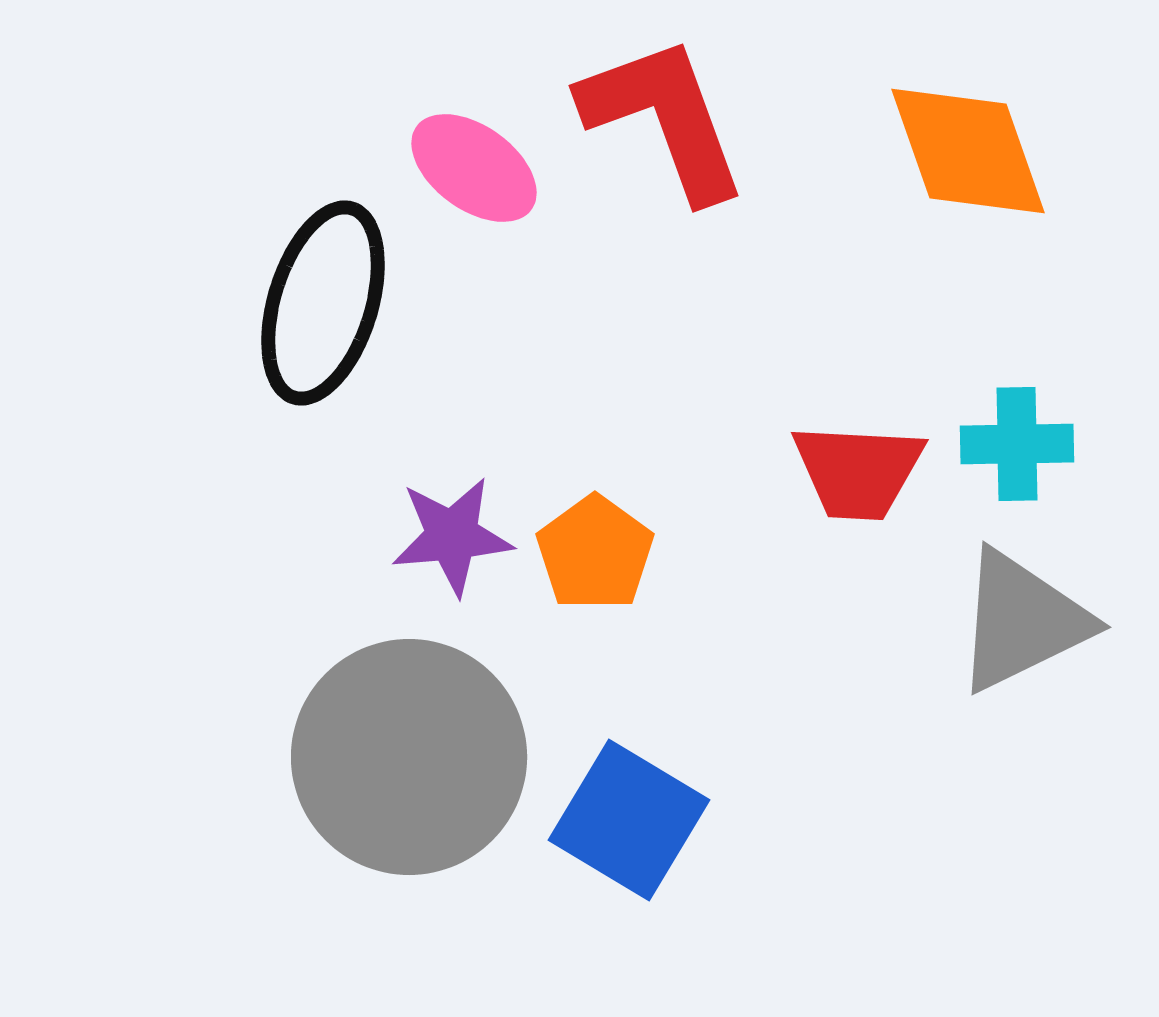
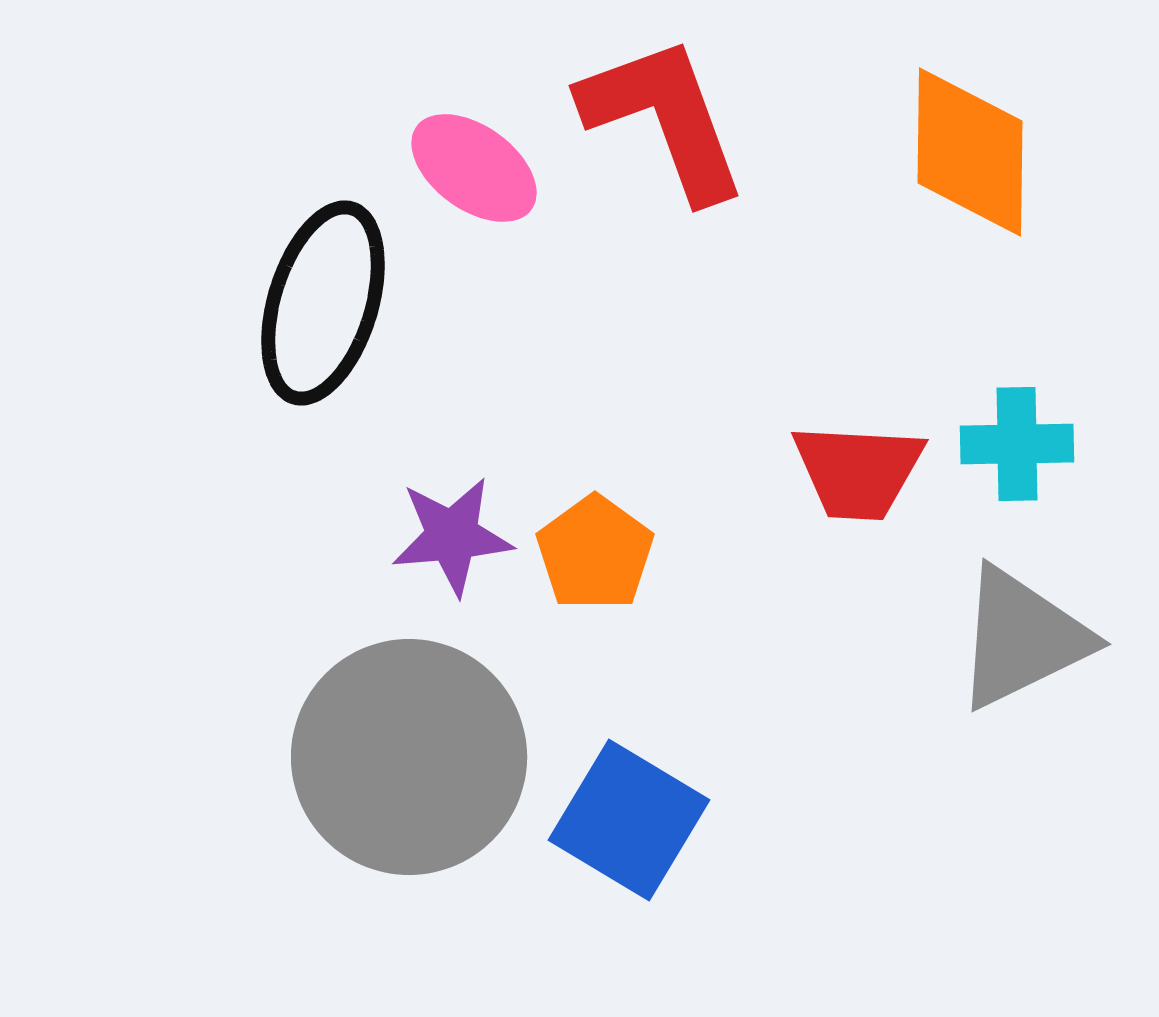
orange diamond: moved 2 px right, 1 px down; rotated 20 degrees clockwise
gray triangle: moved 17 px down
